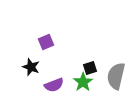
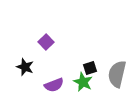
purple square: rotated 21 degrees counterclockwise
black star: moved 6 px left
gray semicircle: moved 1 px right, 2 px up
green star: rotated 12 degrees counterclockwise
